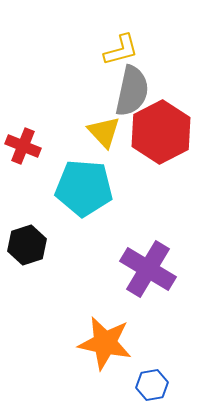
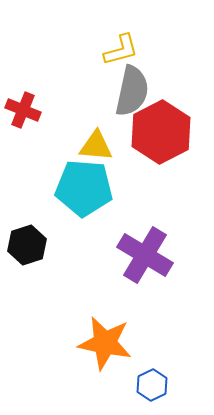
yellow triangle: moved 8 px left, 14 px down; rotated 42 degrees counterclockwise
red cross: moved 36 px up
purple cross: moved 3 px left, 14 px up
blue hexagon: rotated 16 degrees counterclockwise
